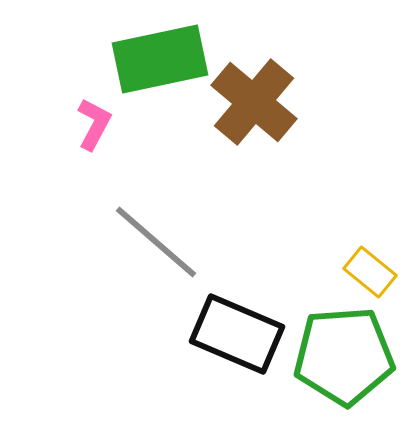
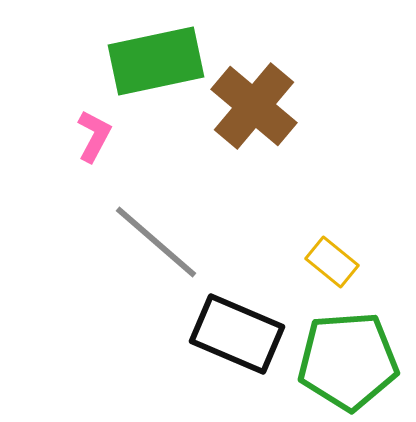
green rectangle: moved 4 px left, 2 px down
brown cross: moved 4 px down
pink L-shape: moved 12 px down
yellow rectangle: moved 38 px left, 10 px up
green pentagon: moved 4 px right, 5 px down
